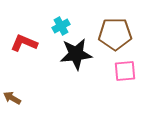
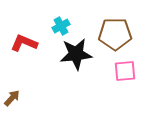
brown arrow: rotated 102 degrees clockwise
